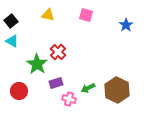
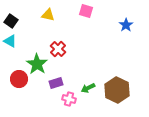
pink square: moved 4 px up
black square: rotated 16 degrees counterclockwise
cyan triangle: moved 2 px left
red cross: moved 3 px up
red circle: moved 12 px up
